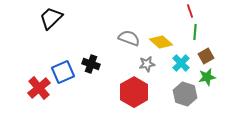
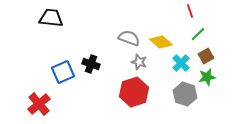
black trapezoid: rotated 50 degrees clockwise
green line: moved 3 px right, 2 px down; rotated 42 degrees clockwise
gray star: moved 8 px left, 2 px up; rotated 28 degrees clockwise
red cross: moved 16 px down
red hexagon: rotated 12 degrees clockwise
